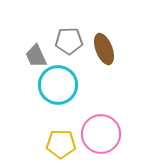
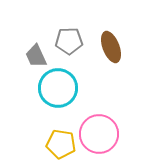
brown ellipse: moved 7 px right, 2 px up
cyan circle: moved 3 px down
pink circle: moved 2 px left
yellow pentagon: rotated 8 degrees clockwise
